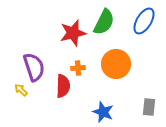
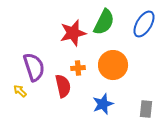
blue ellipse: moved 3 px down
orange circle: moved 3 px left, 1 px down
red semicircle: rotated 15 degrees counterclockwise
yellow arrow: moved 1 px left, 1 px down
gray rectangle: moved 3 px left, 2 px down
blue star: moved 8 px up; rotated 30 degrees clockwise
